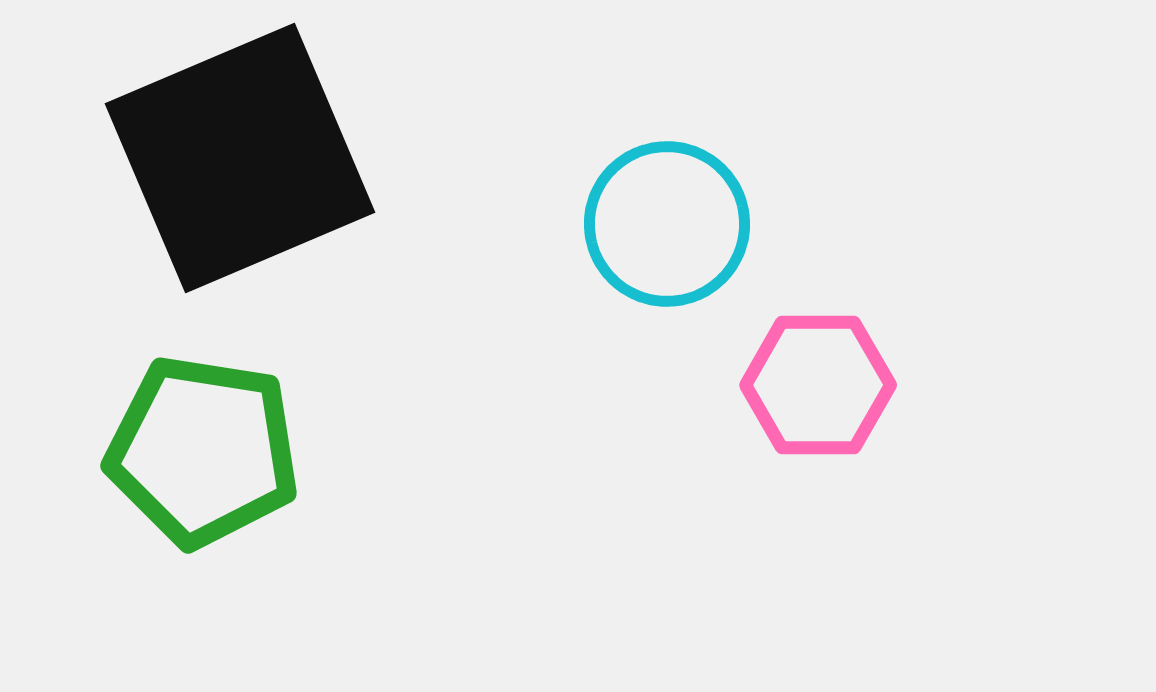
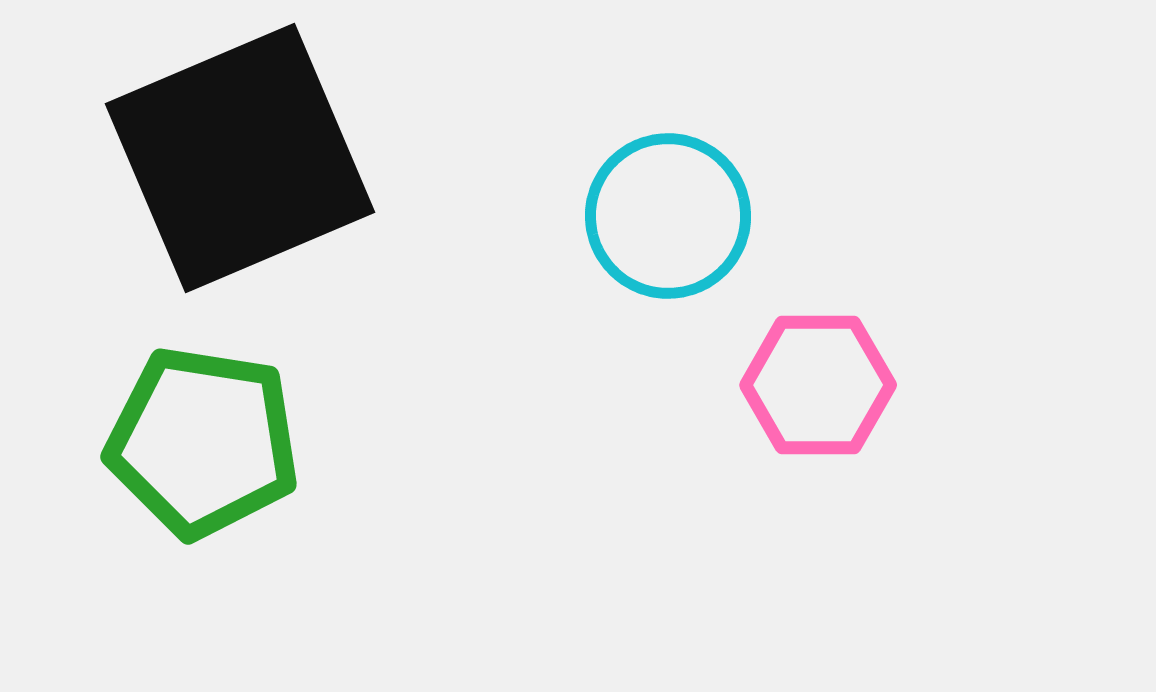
cyan circle: moved 1 px right, 8 px up
green pentagon: moved 9 px up
